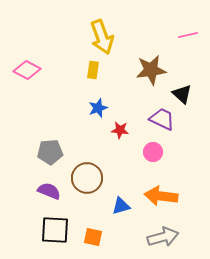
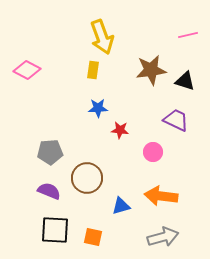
black triangle: moved 3 px right, 13 px up; rotated 25 degrees counterclockwise
blue star: rotated 18 degrees clockwise
purple trapezoid: moved 14 px right, 1 px down
